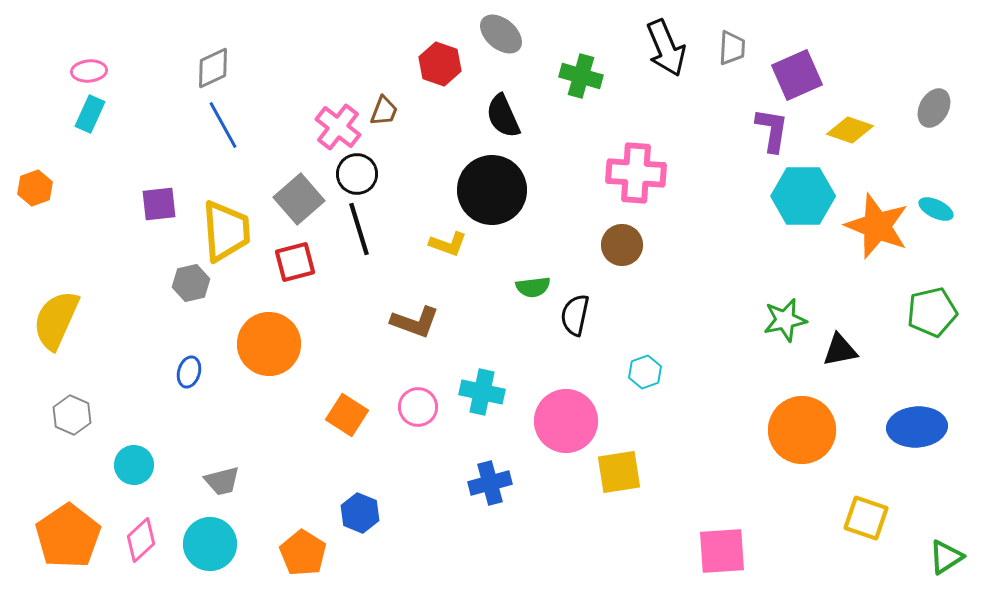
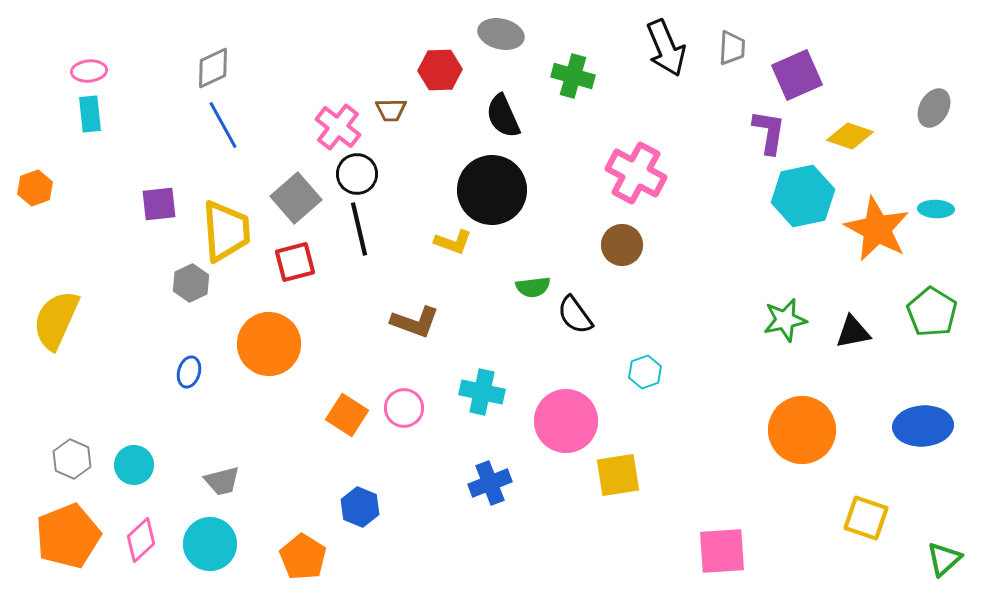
gray ellipse at (501, 34): rotated 27 degrees counterclockwise
red hexagon at (440, 64): moved 6 px down; rotated 21 degrees counterclockwise
green cross at (581, 76): moved 8 px left
brown trapezoid at (384, 111): moved 7 px right, 1 px up; rotated 68 degrees clockwise
cyan rectangle at (90, 114): rotated 30 degrees counterclockwise
purple L-shape at (772, 130): moved 3 px left, 2 px down
yellow diamond at (850, 130): moved 6 px down
pink cross at (636, 173): rotated 24 degrees clockwise
cyan hexagon at (803, 196): rotated 12 degrees counterclockwise
gray square at (299, 199): moved 3 px left, 1 px up
cyan ellipse at (936, 209): rotated 24 degrees counterclockwise
orange star at (877, 226): moved 3 px down; rotated 6 degrees clockwise
black line at (359, 229): rotated 4 degrees clockwise
yellow L-shape at (448, 244): moved 5 px right, 2 px up
gray hexagon at (191, 283): rotated 12 degrees counterclockwise
green pentagon at (932, 312): rotated 27 degrees counterclockwise
black semicircle at (575, 315): rotated 48 degrees counterclockwise
black triangle at (840, 350): moved 13 px right, 18 px up
pink circle at (418, 407): moved 14 px left, 1 px down
gray hexagon at (72, 415): moved 44 px down
blue ellipse at (917, 427): moved 6 px right, 1 px up
yellow square at (619, 472): moved 1 px left, 3 px down
blue cross at (490, 483): rotated 6 degrees counterclockwise
blue hexagon at (360, 513): moved 6 px up
orange pentagon at (68, 536): rotated 12 degrees clockwise
orange pentagon at (303, 553): moved 4 px down
green triangle at (946, 557): moved 2 px left, 2 px down; rotated 9 degrees counterclockwise
